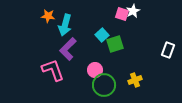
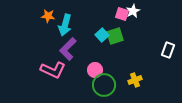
green square: moved 8 px up
pink L-shape: rotated 135 degrees clockwise
